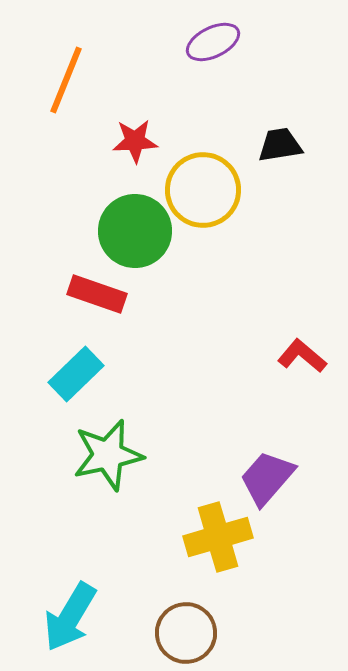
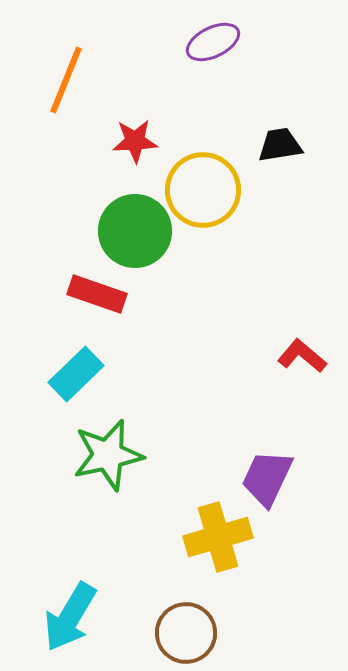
purple trapezoid: rotated 16 degrees counterclockwise
